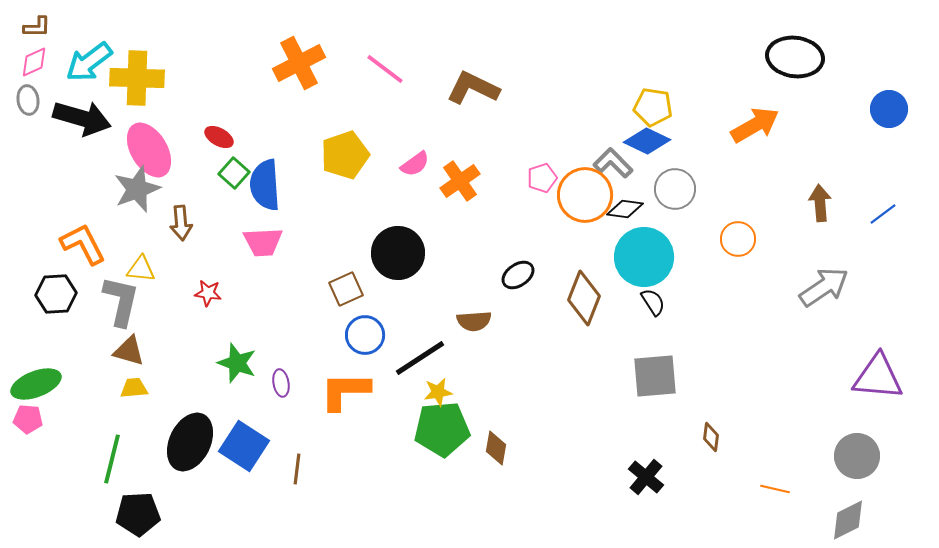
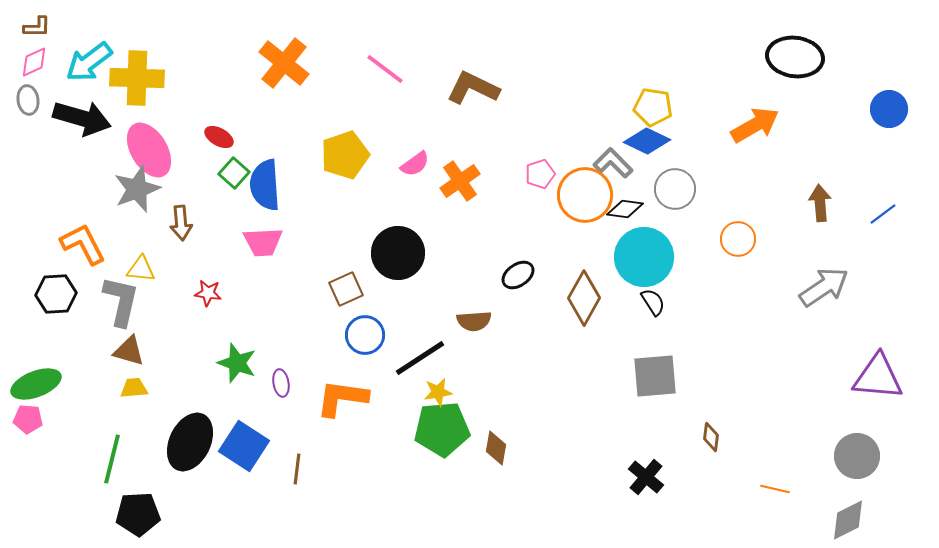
orange cross at (299, 63): moved 15 px left; rotated 24 degrees counterclockwise
pink pentagon at (542, 178): moved 2 px left, 4 px up
brown diamond at (584, 298): rotated 8 degrees clockwise
orange L-shape at (345, 391): moved 3 px left, 7 px down; rotated 8 degrees clockwise
